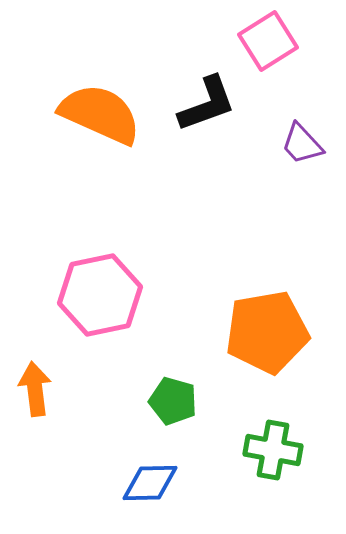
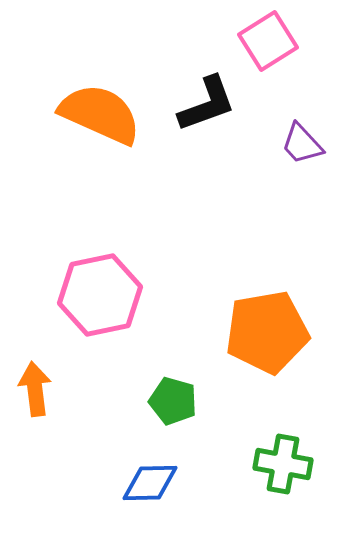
green cross: moved 10 px right, 14 px down
